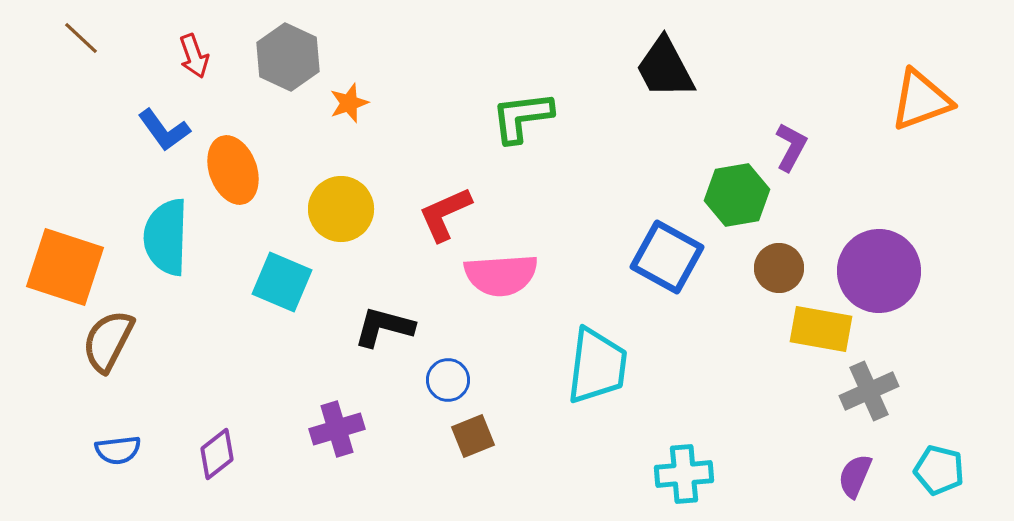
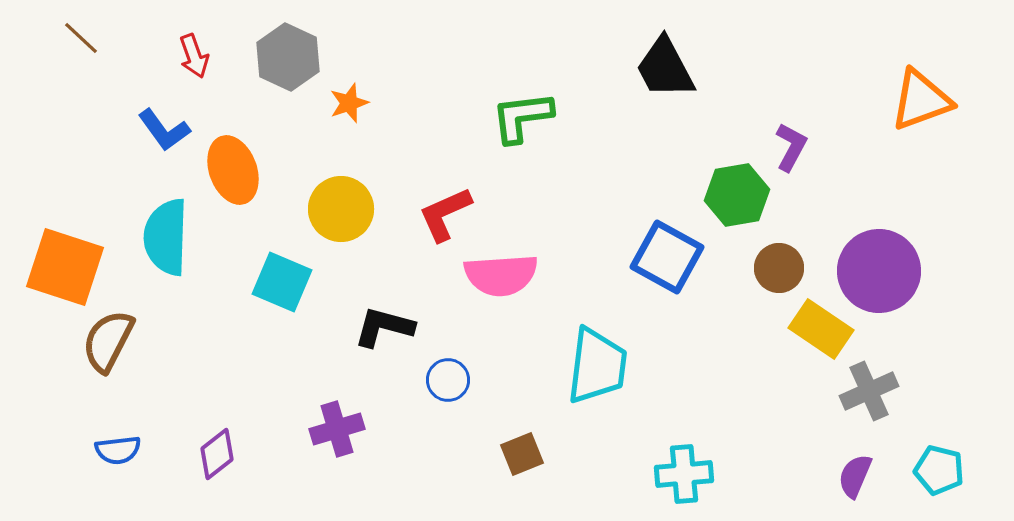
yellow rectangle: rotated 24 degrees clockwise
brown square: moved 49 px right, 18 px down
